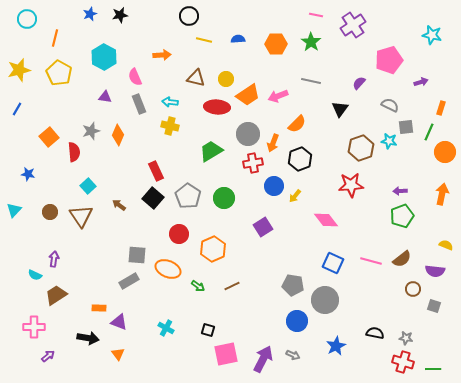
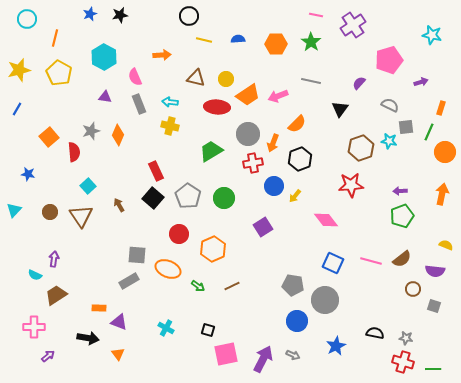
brown arrow at (119, 205): rotated 24 degrees clockwise
